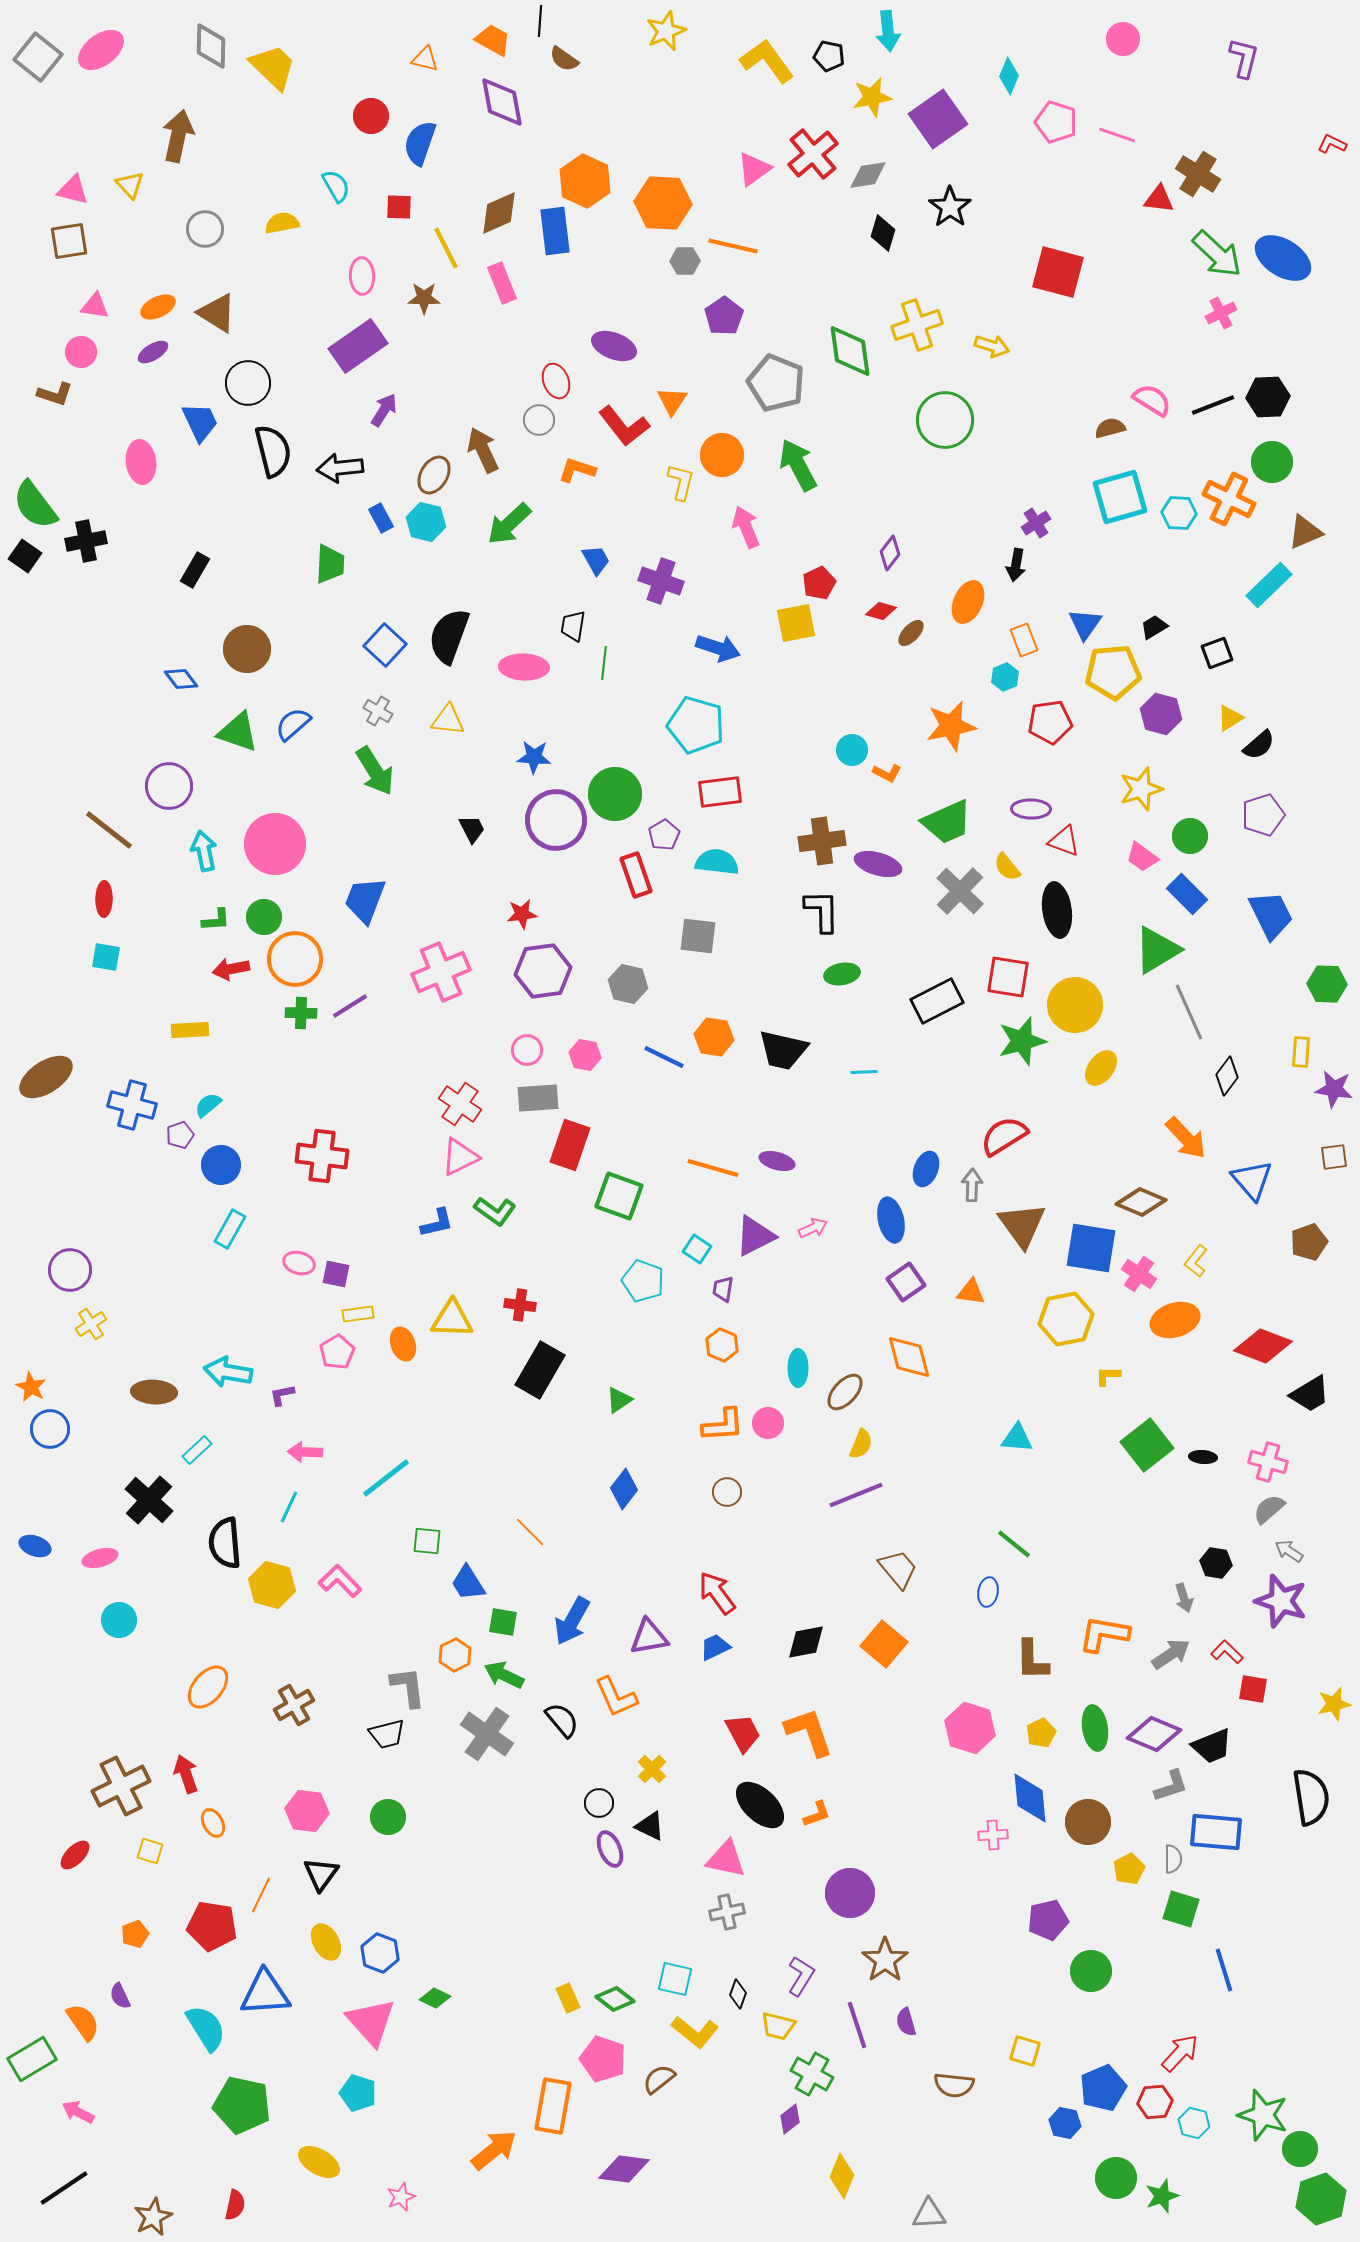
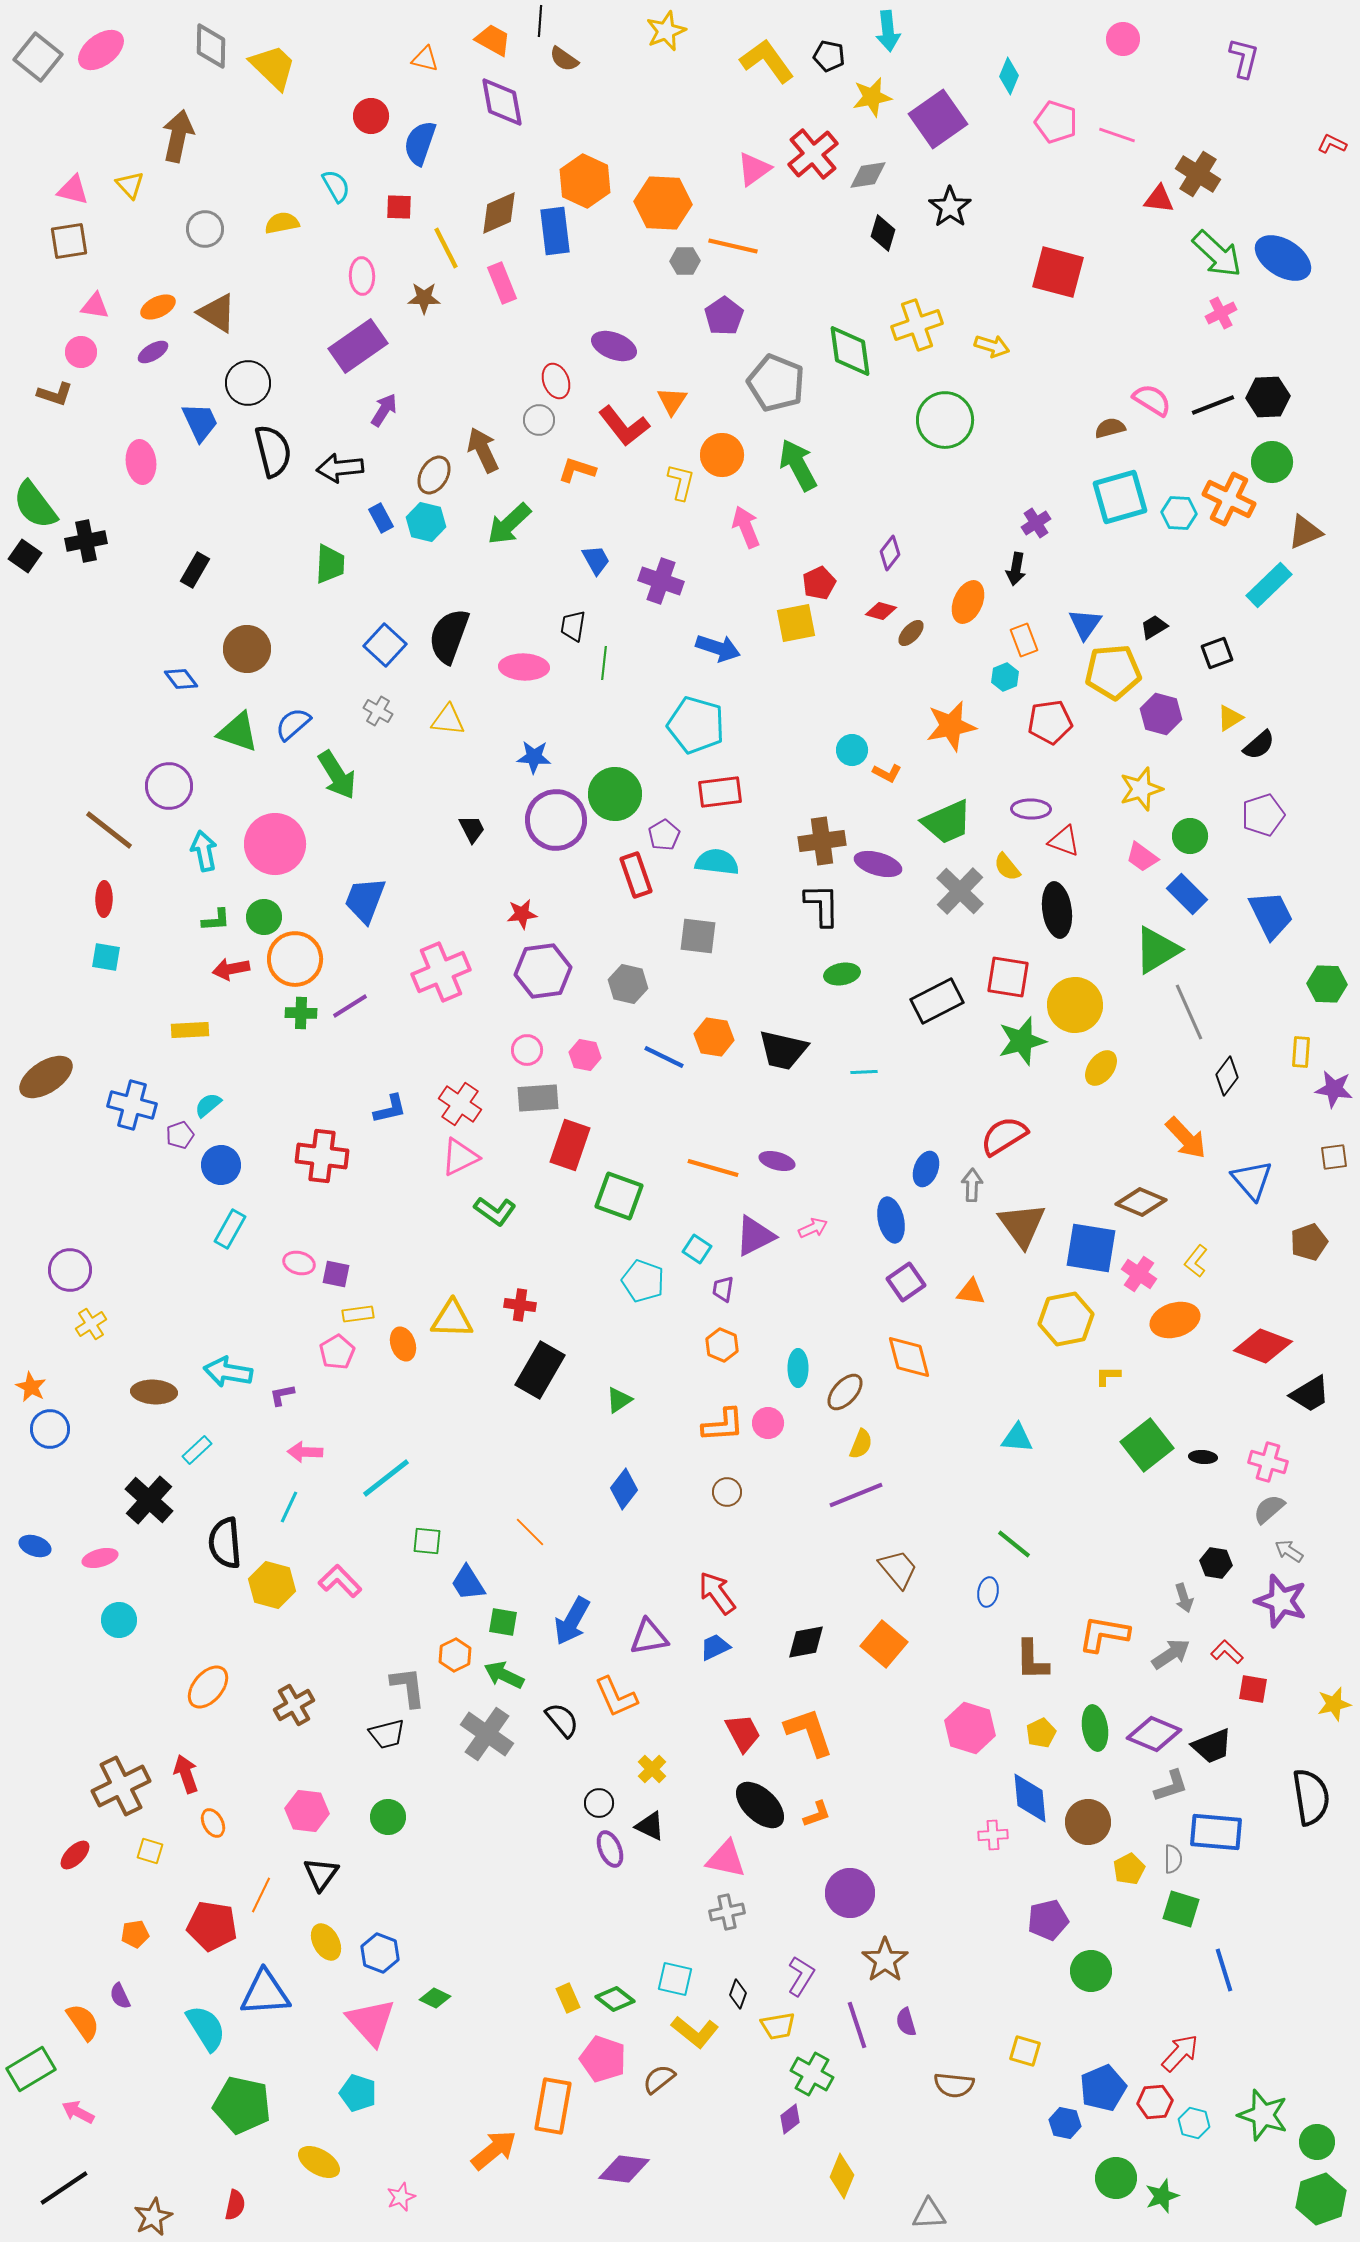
black arrow at (1016, 565): moved 4 px down
green arrow at (375, 771): moved 38 px left, 4 px down
black L-shape at (822, 911): moved 6 px up
blue L-shape at (437, 1223): moved 47 px left, 114 px up
orange pentagon at (135, 1934): rotated 12 degrees clockwise
yellow trapezoid at (778, 2026): rotated 24 degrees counterclockwise
green rectangle at (32, 2059): moved 1 px left, 10 px down
green circle at (1300, 2149): moved 17 px right, 7 px up
